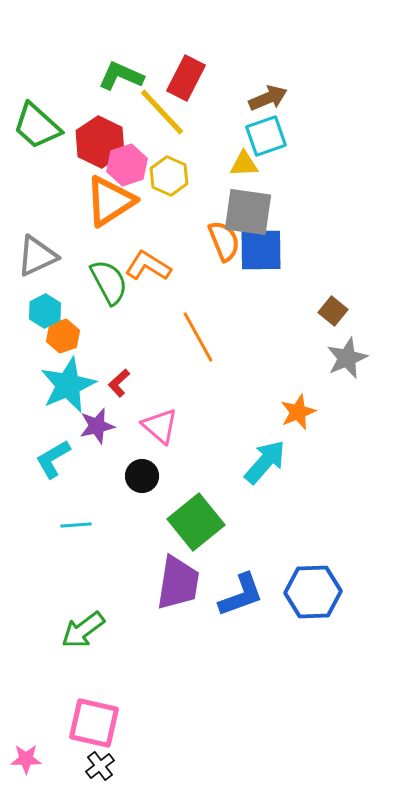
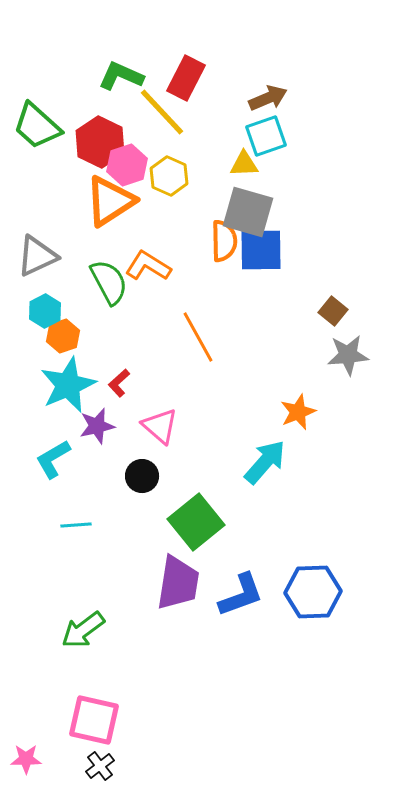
gray square: rotated 8 degrees clockwise
orange semicircle: rotated 21 degrees clockwise
gray star: moved 1 px right, 3 px up; rotated 18 degrees clockwise
pink square: moved 3 px up
